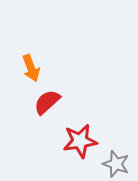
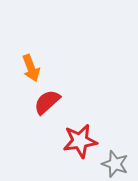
gray star: moved 1 px left
